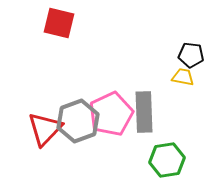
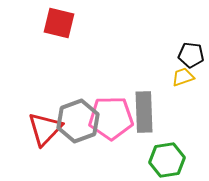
yellow trapezoid: rotated 30 degrees counterclockwise
pink pentagon: moved 4 px down; rotated 24 degrees clockwise
